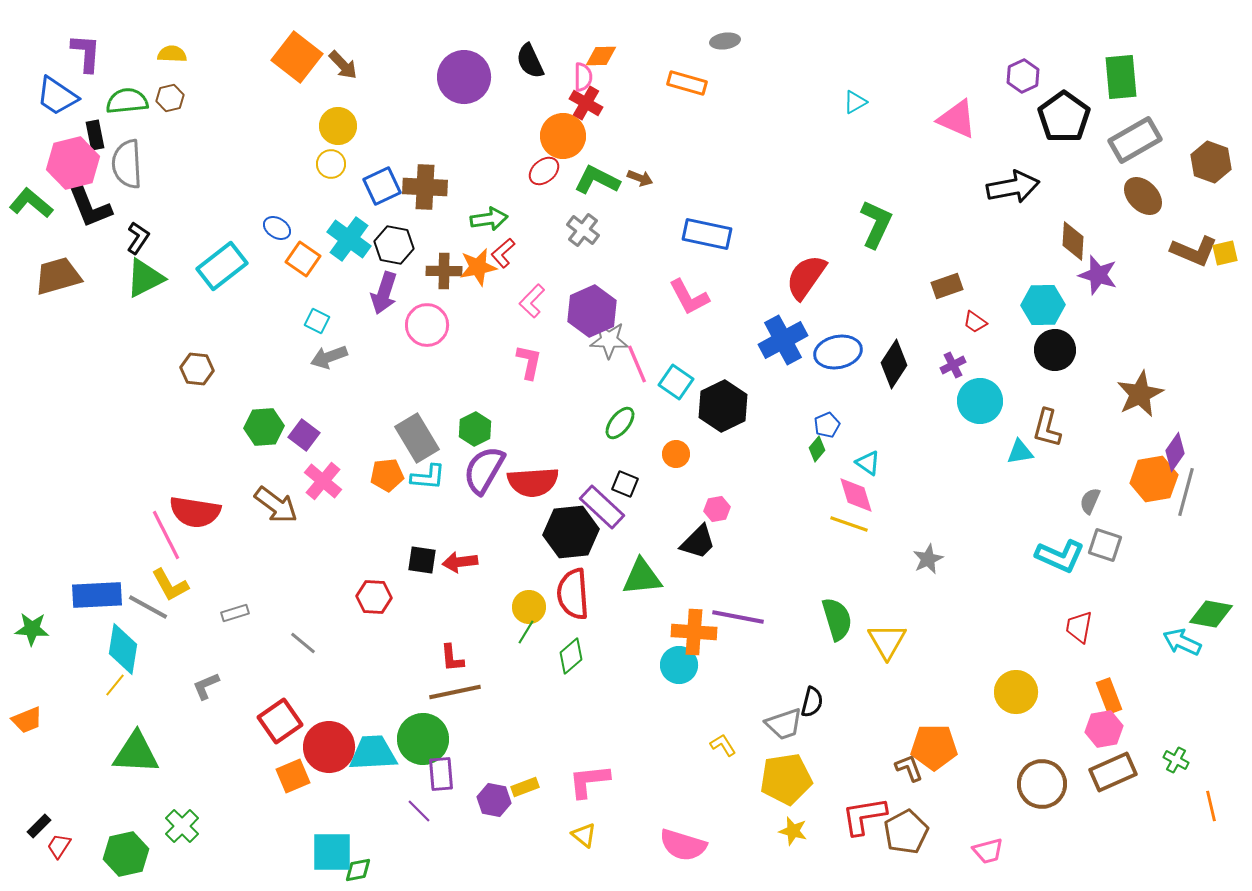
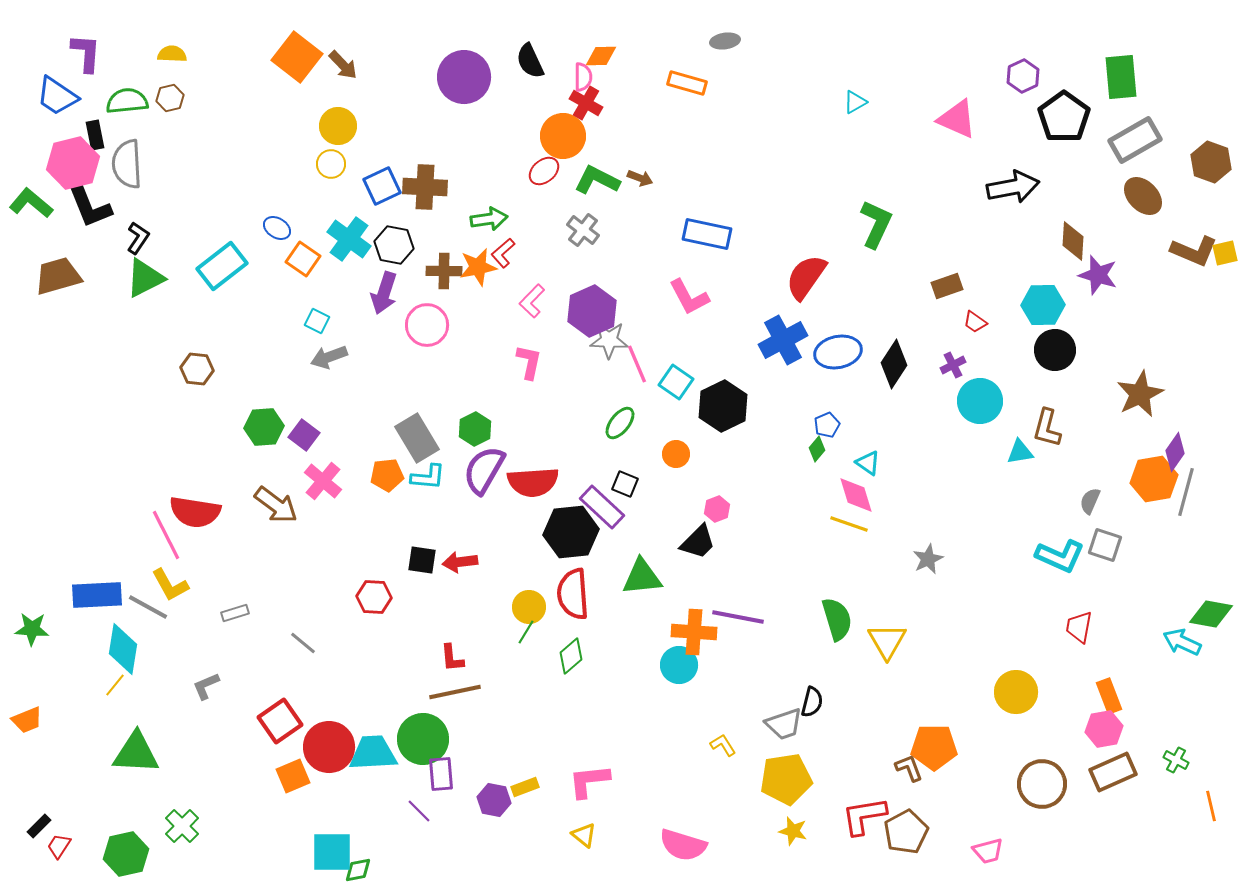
pink hexagon at (717, 509): rotated 10 degrees counterclockwise
